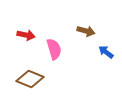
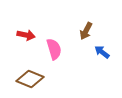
brown arrow: rotated 102 degrees clockwise
blue arrow: moved 4 px left
